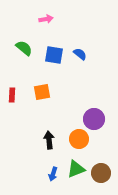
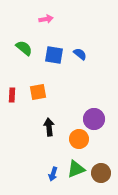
orange square: moved 4 px left
black arrow: moved 13 px up
